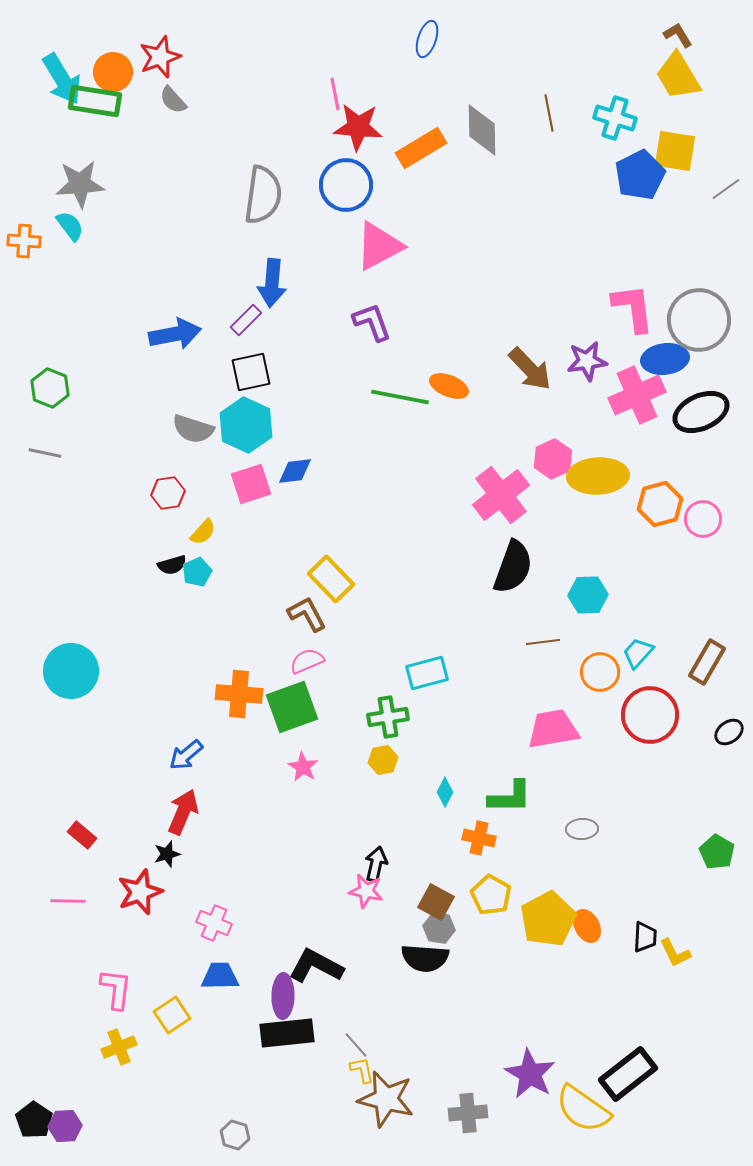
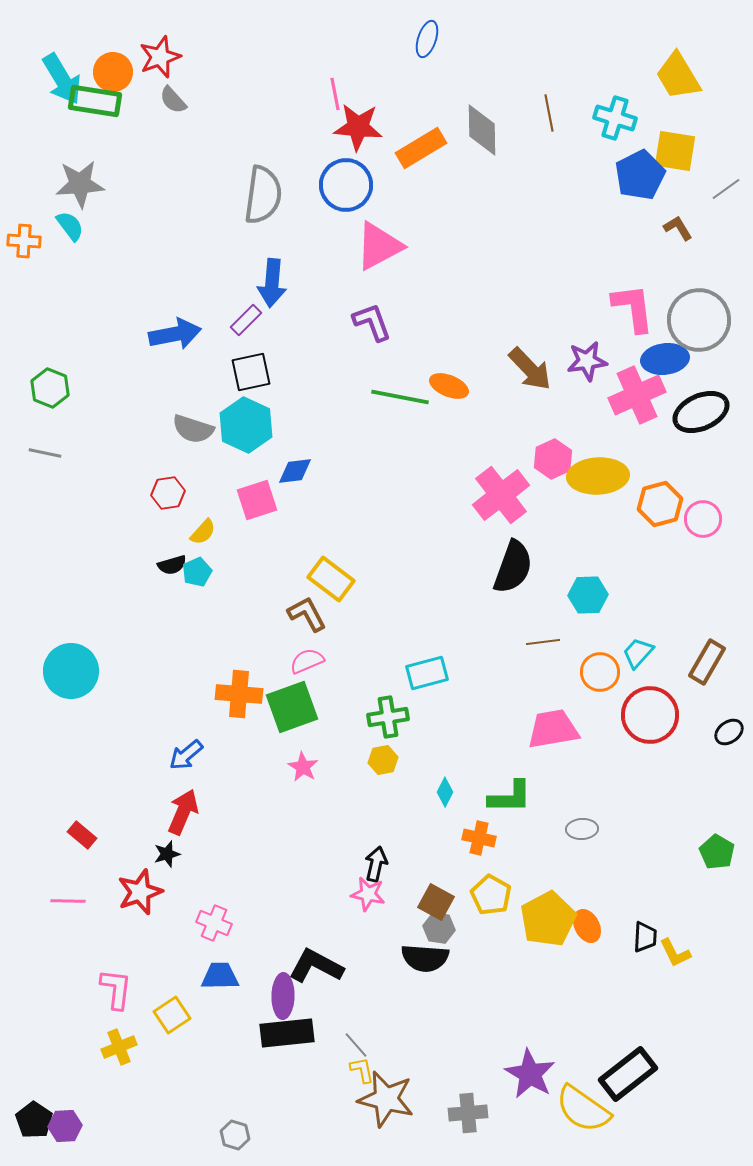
brown L-shape at (678, 35): moved 193 px down
pink square at (251, 484): moved 6 px right, 16 px down
yellow rectangle at (331, 579): rotated 9 degrees counterclockwise
pink star at (366, 891): moved 2 px right, 3 px down
